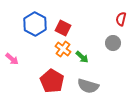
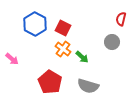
gray circle: moved 1 px left, 1 px up
red pentagon: moved 2 px left, 1 px down
